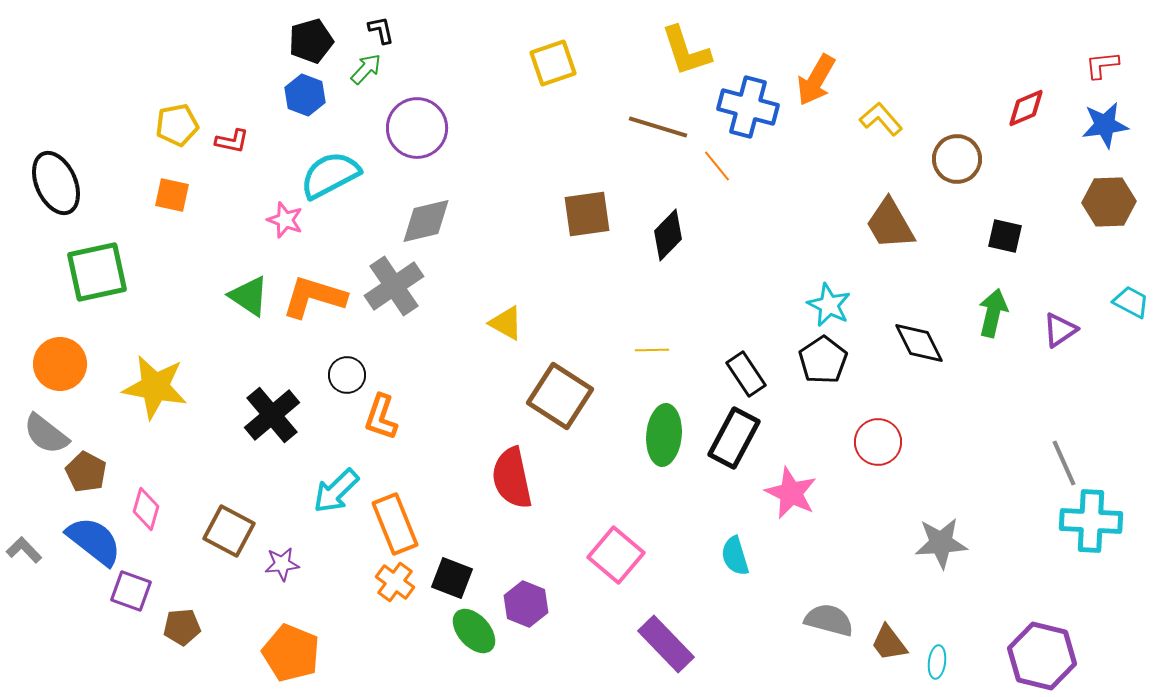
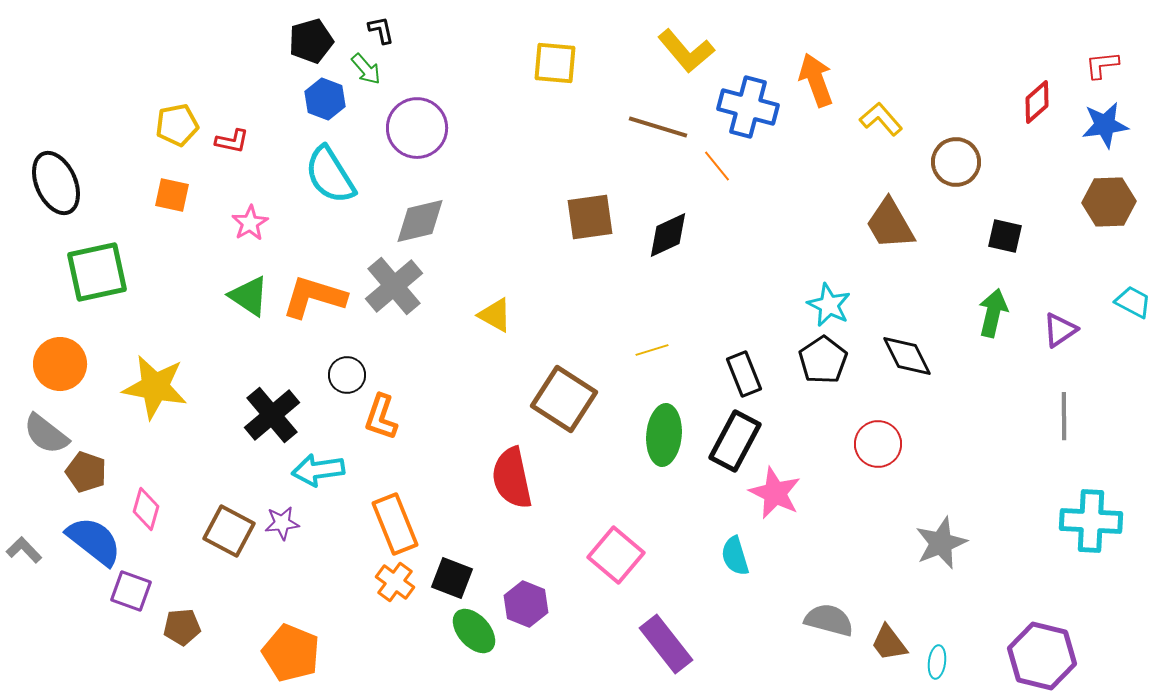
yellow L-shape at (686, 51): rotated 22 degrees counterclockwise
yellow square at (553, 63): moved 2 px right; rotated 24 degrees clockwise
green arrow at (366, 69): rotated 96 degrees clockwise
orange arrow at (816, 80): rotated 130 degrees clockwise
blue hexagon at (305, 95): moved 20 px right, 4 px down
red diamond at (1026, 108): moved 11 px right, 6 px up; rotated 18 degrees counterclockwise
brown circle at (957, 159): moved 1 px left, 3 px down
cyan semicircle at (330, 175): rotated 94 degrees counterclockwise
brown square at (587, 214): moved 3 px right, 3 px down
pink star at (285, 220): moved 35 px left, 3 px down; rotated 21 degrees clockwise
gray diamond at (426, 221): moved 6 px left
black diamond at (668, 235): rotated 21 degrees clockwise
gray cross at (394, 286): rotated 6 degrees counterclockwise
cyan trapezoid at (1131, 302): moved 2 px right
yellow triangle at (506, 323): moved 11 px left, 8 px up
black diamond at (919, 343): moved 12 px left, 13 px down
yellow line at (652, 350): rotated 16 degrees counterclockwise
black rectangle at (746, 374): moved 2 px left; rotated 12 degrees clockwise
brown square at (560, 396): moved 4 px right, 3 px down
black rectangle at (734, 438): moved 1 px right, 3 px down
red circle at (878, 442): moved 2 px down
gray line at (1064, 463): moved 47 px up; rotated 24 degrees clockwise
brown pentagon at (86, 472): rotated 9 degrees counterclockwise
cyan arrow at (336, 491): moved 18 px left, 21 px up; rotated 36 degrees clockwise
pink star at (791, 493): moved 16 px left
gray star at (941, 543): rotated 18 degrees counterclockwise
purple star at (282, 564): moved 41 px up
purple rectangle at (666, 644): rotated 6 degrees clockwise
